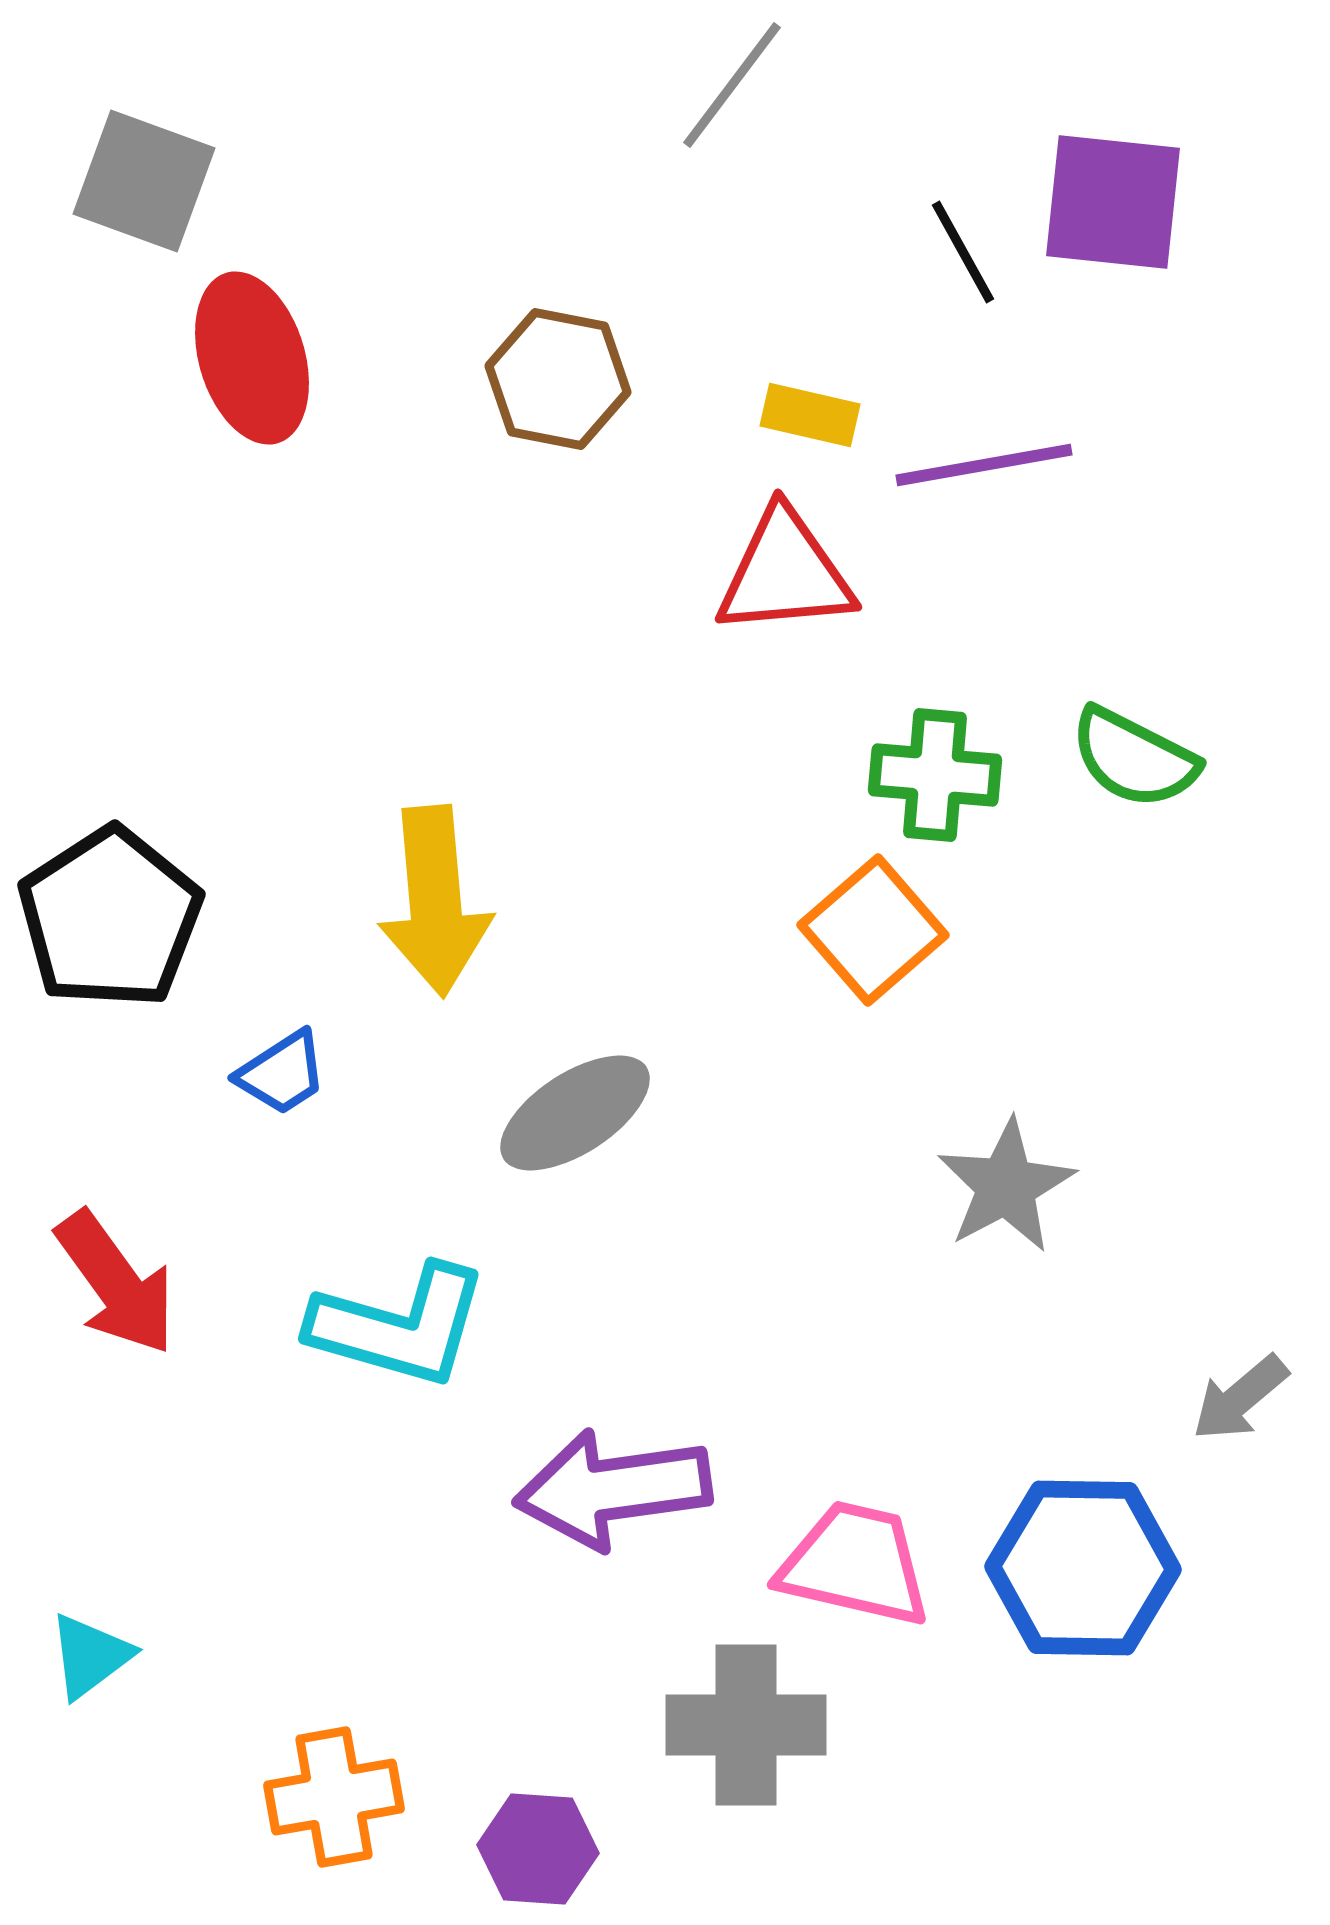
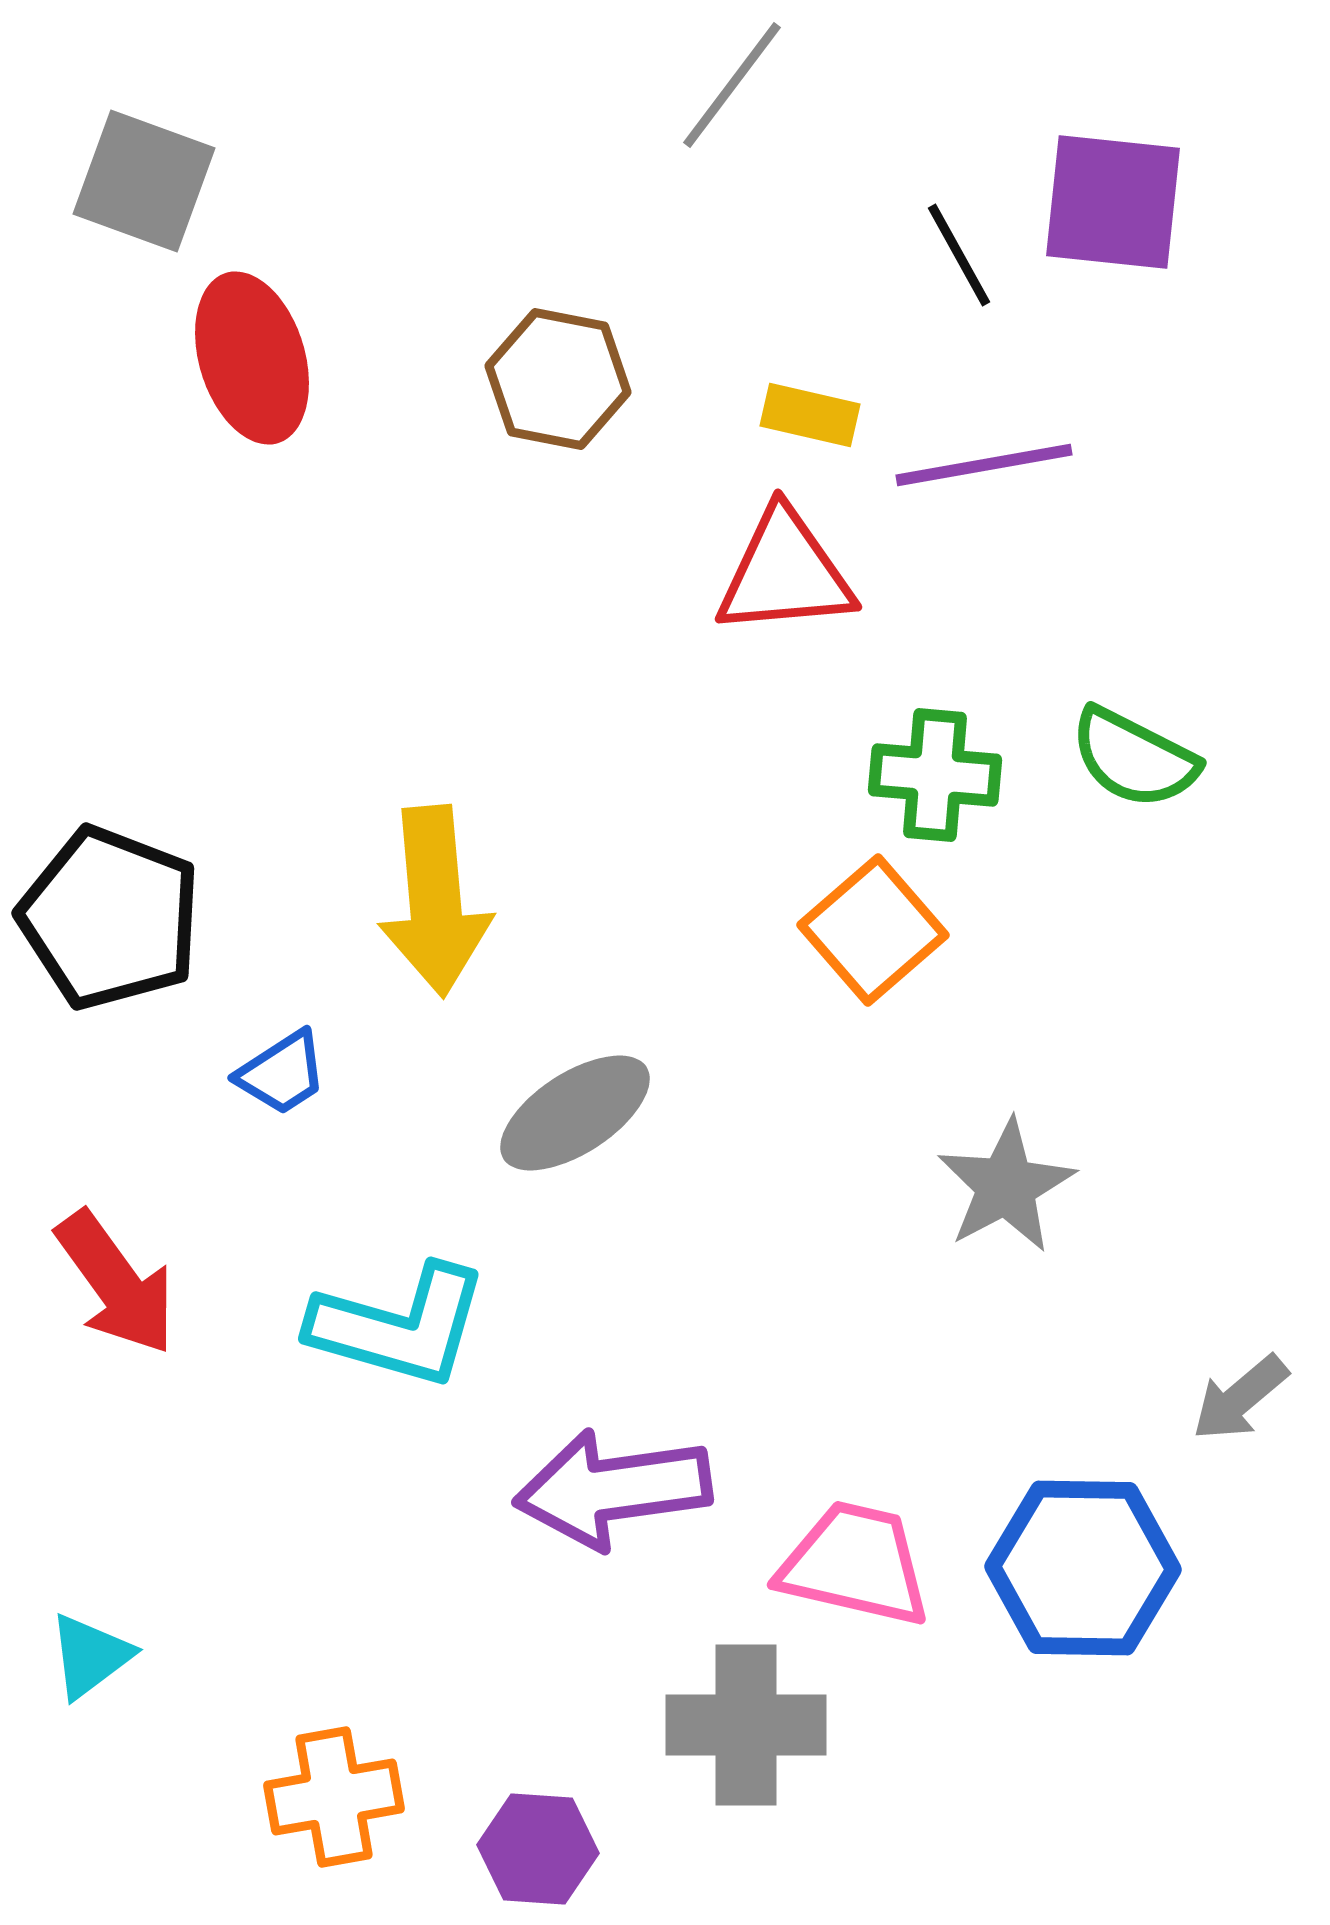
black line: moved 4 px left, 3 px down
black pentagon: rotated 18 degrees counterclockwise
